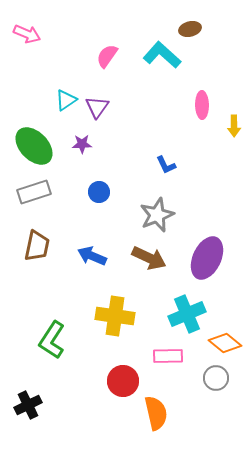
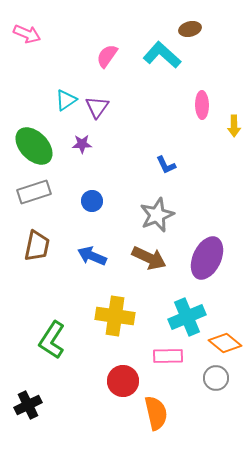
blue circle: moved 7 px left, 9 px down
cyan cross: moved 3 px down
